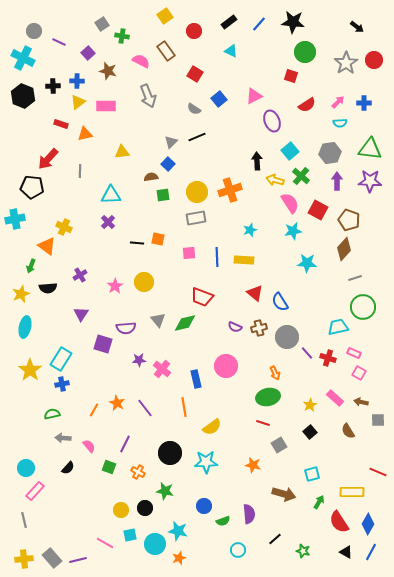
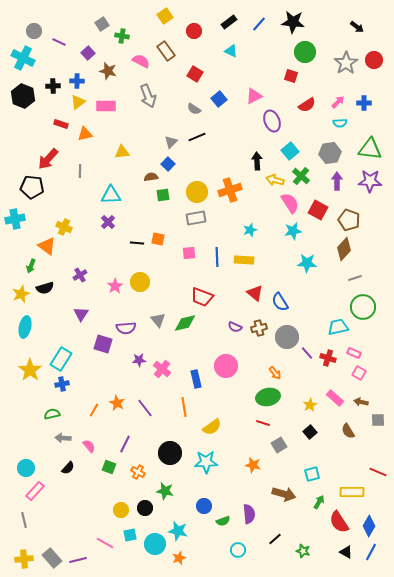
yellow circle at (144, 282): moved 4 px left
black semicircle at (48, 288): moved 3 px left; rotated 12 degrees counterclockwise
orange arrow at (275, 373): rotated 16 degrees counterclockwise
blue diamond at (368, 524): moved 1 px right, 2 px down
